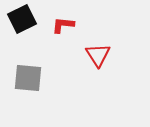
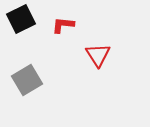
black square: moved 1 px left
gray square: moved 1 px left, 2 px down; rotated 36 degrees counterclockwise
